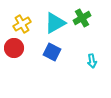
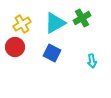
red circle: moved 1 px right, 1 px up
blue square: moved 1 px down
